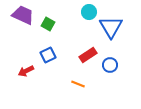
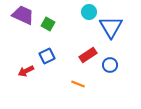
blue square: moved 1 px left, 1 px down
